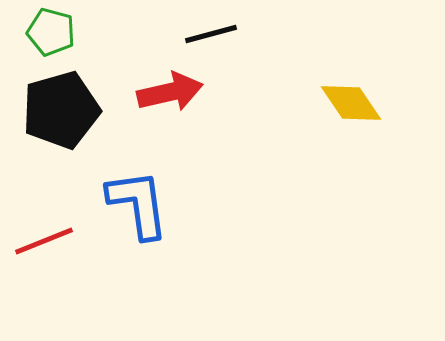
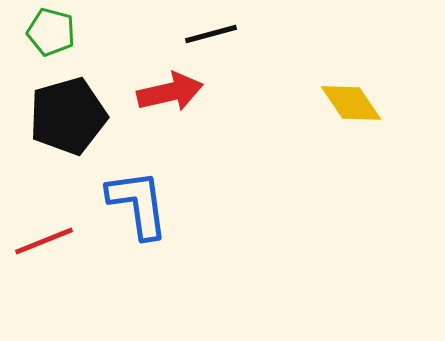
black pentagon: moved 7 px right, 6 px down
